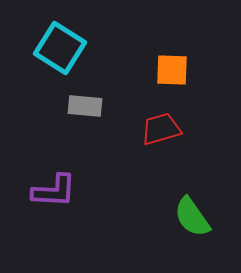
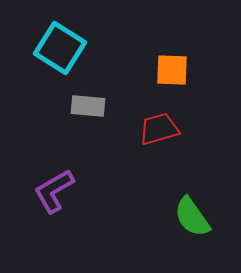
gray rectangle: moved 3 px right
red trapezoid: moved 2 px left
purple L-shape: rotated 147 degrees clockwise
